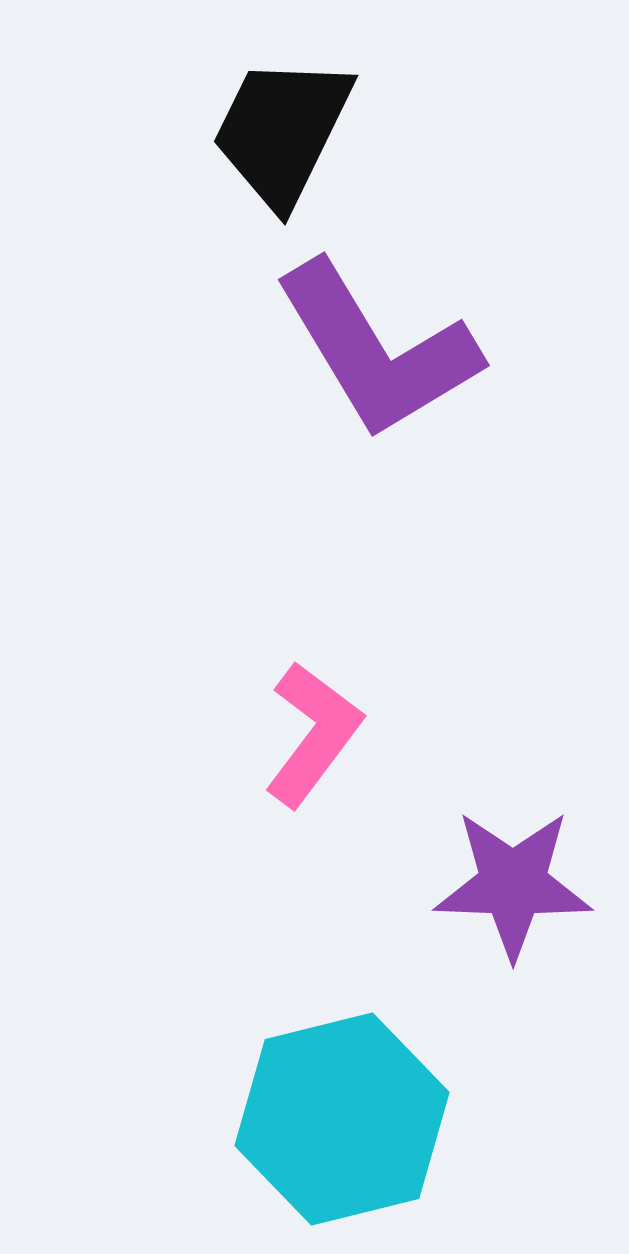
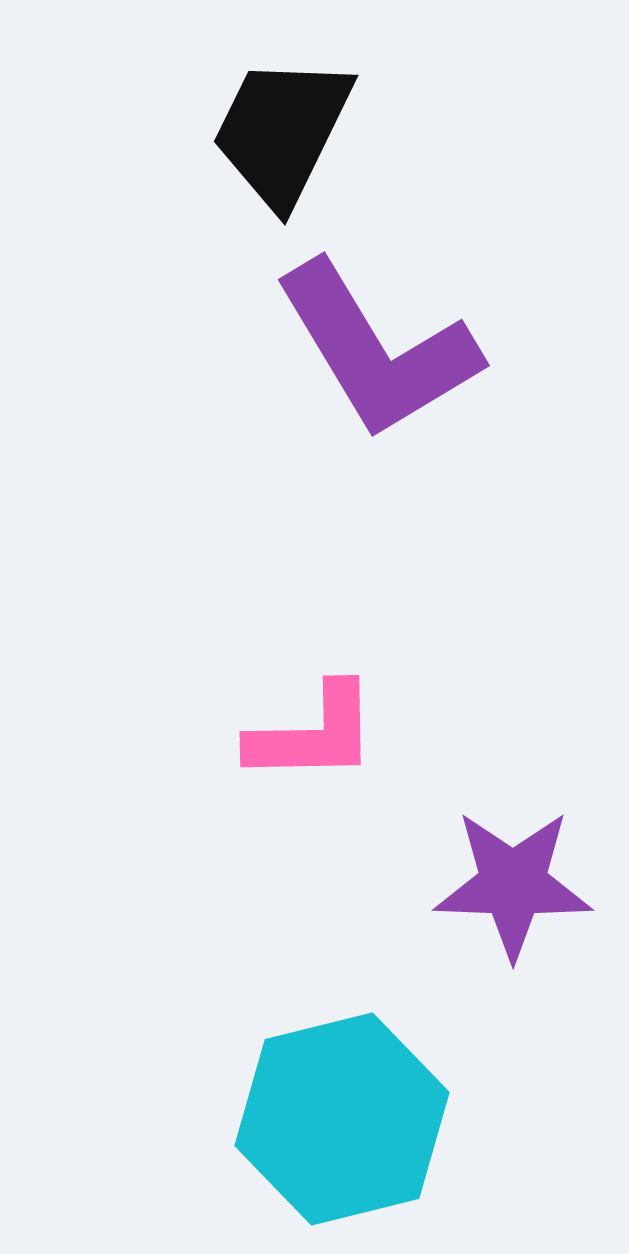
pink L-shape: rotated 52 degrees clockwise
